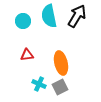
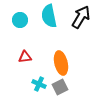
black arrow: moved 4 px right, 1 px down
cyan circle: moved 3 px left, 1 px up
red triangle: moved 2 px left, 2 px down
